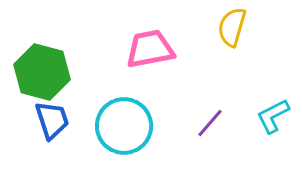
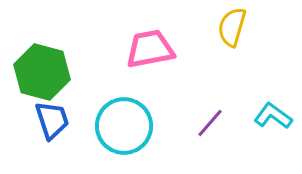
cyan L-shape: rotated 63 degrees clockwise
